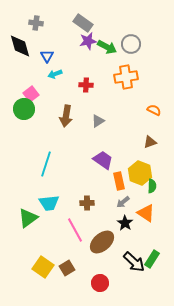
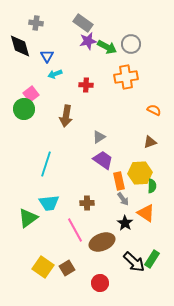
gray triangle: moved 1 px right, 16 px down
yellow hexagon: rotated 25 degrees counterclockwise
gray arrow: moved 3 px up; rotated 88 degrees counterclockwise
brown ellipse: rotated 20 degrees clockwise
